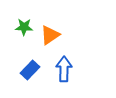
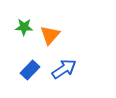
orange triangle: rotated 15 degrees counterclockwise
blue arrow: rotated 55 degrees clockwise
